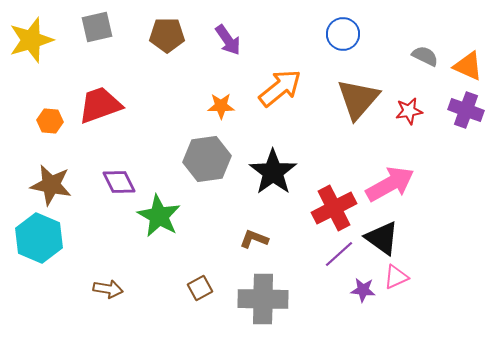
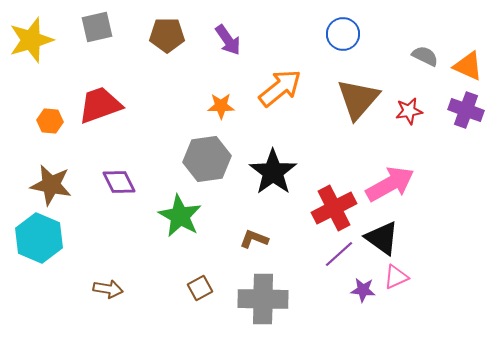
green star: moved 21 px right
